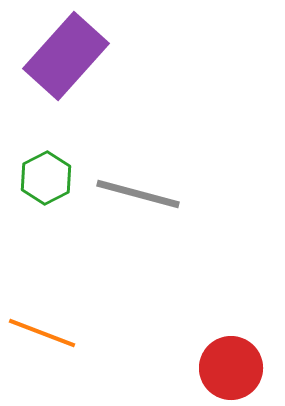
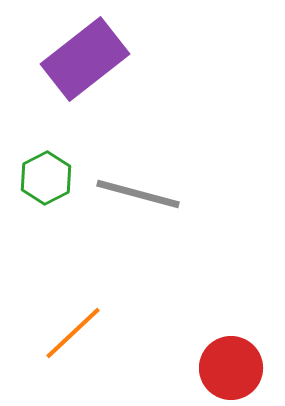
purple rectangle: moved 19 px right, 3 px down; rotated 10 degrees clockwise
orange line: moved 31 px right; rotated 64 degrees counterclockwise
